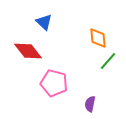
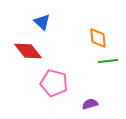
blue triangle: moved 2 px left
green line: rotated 42 degrees clockwise
purple semicircle: rotated 63 degrees clockwise
